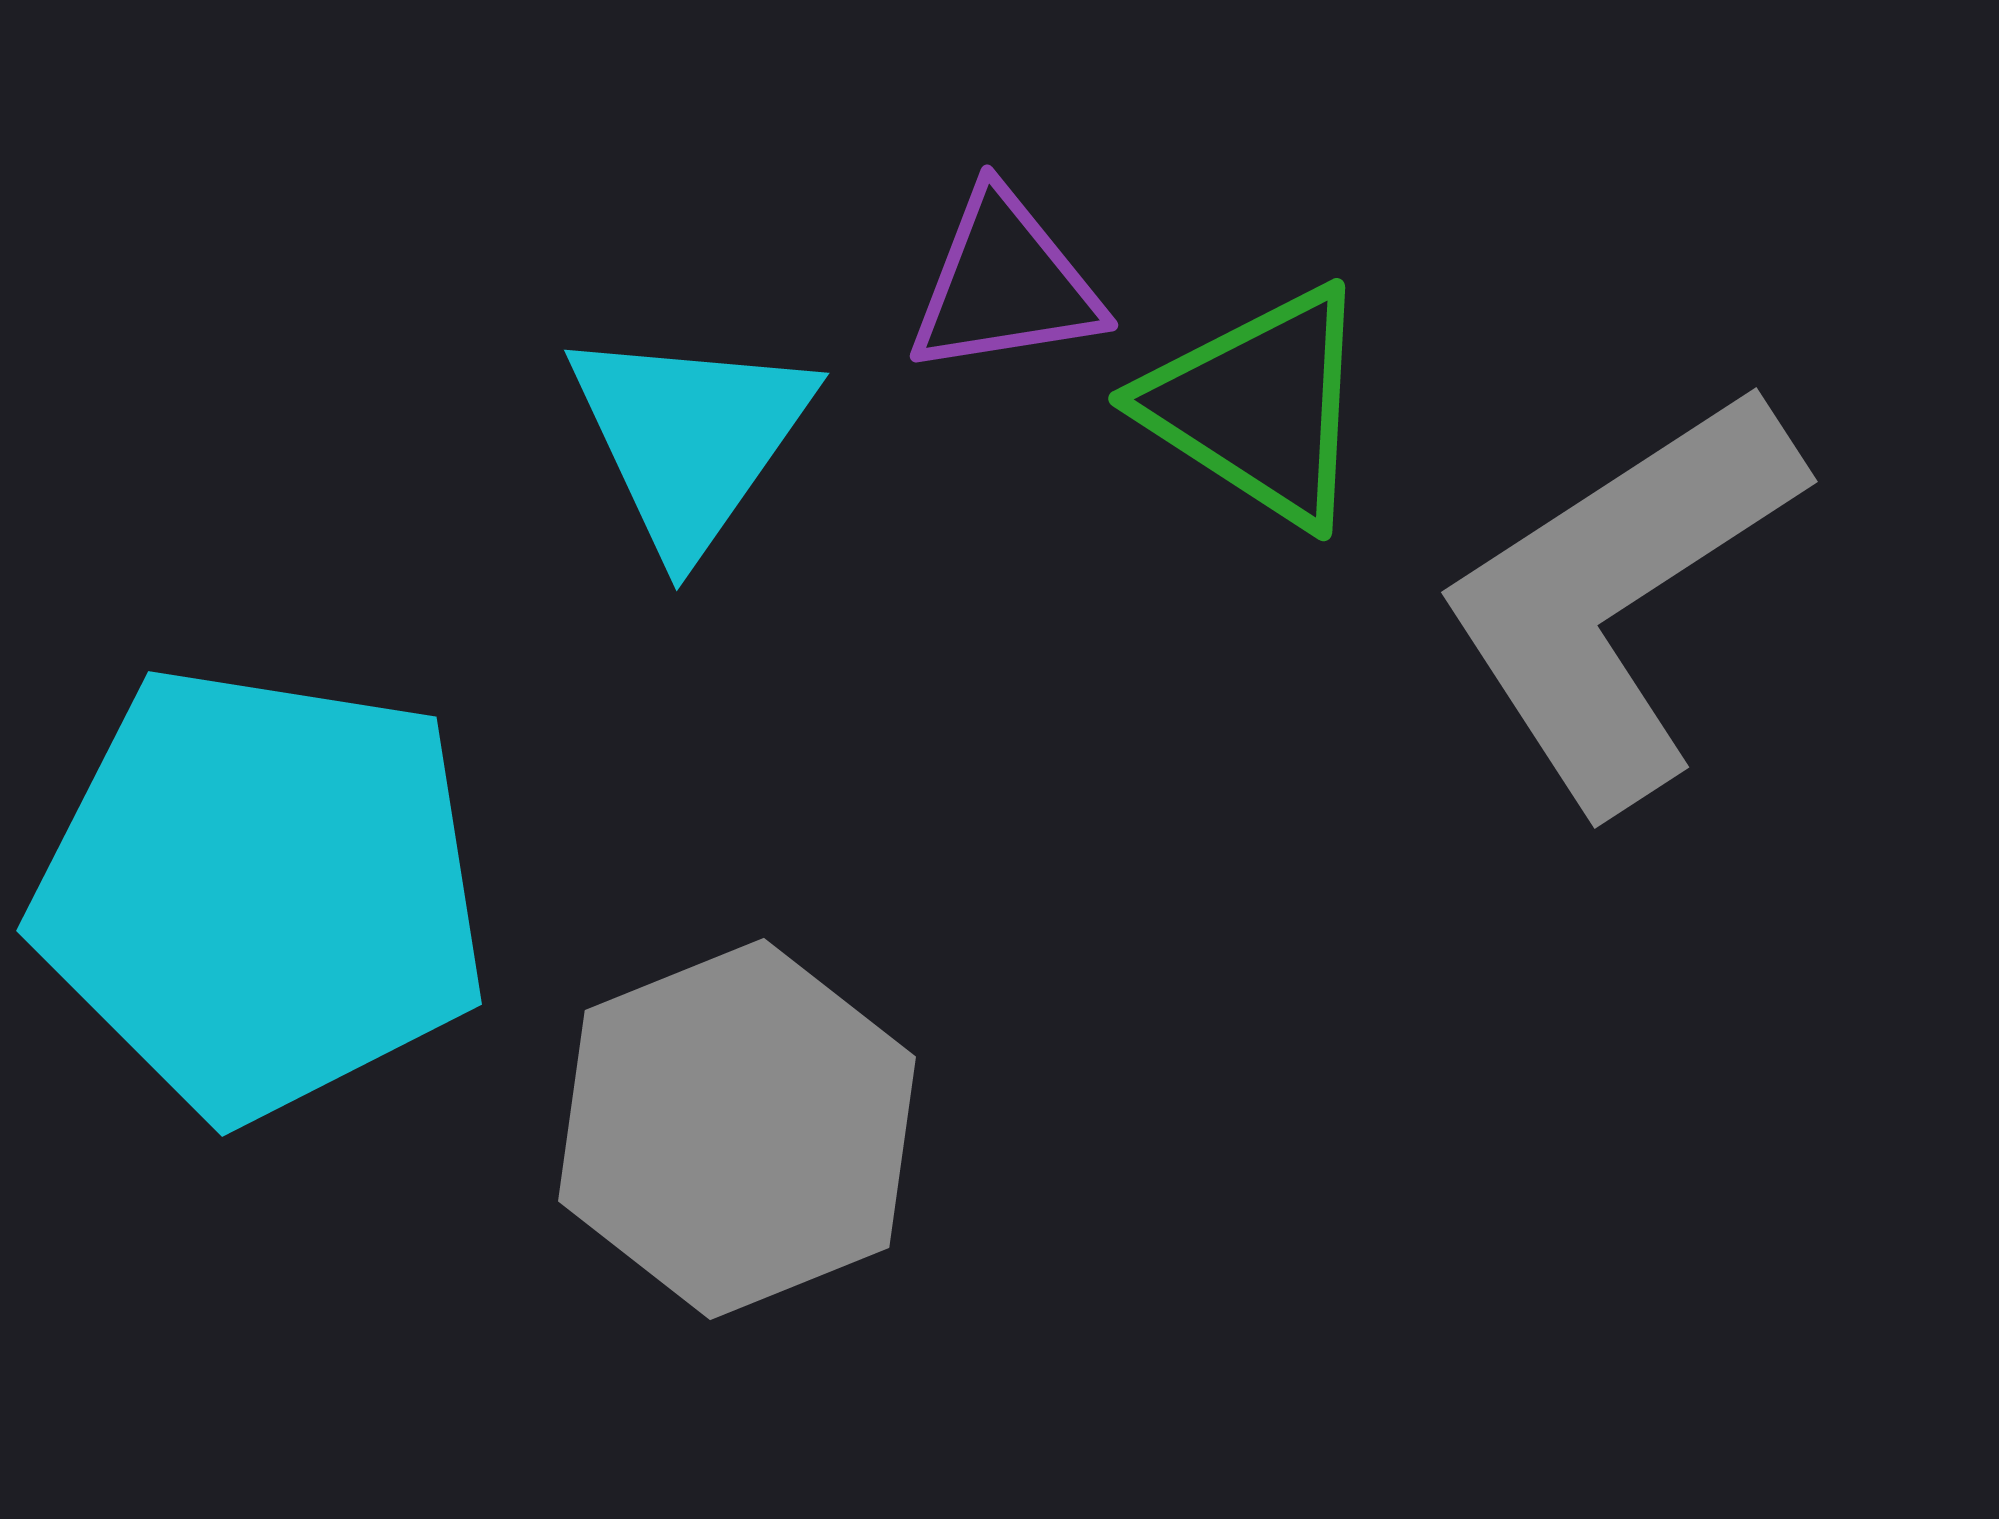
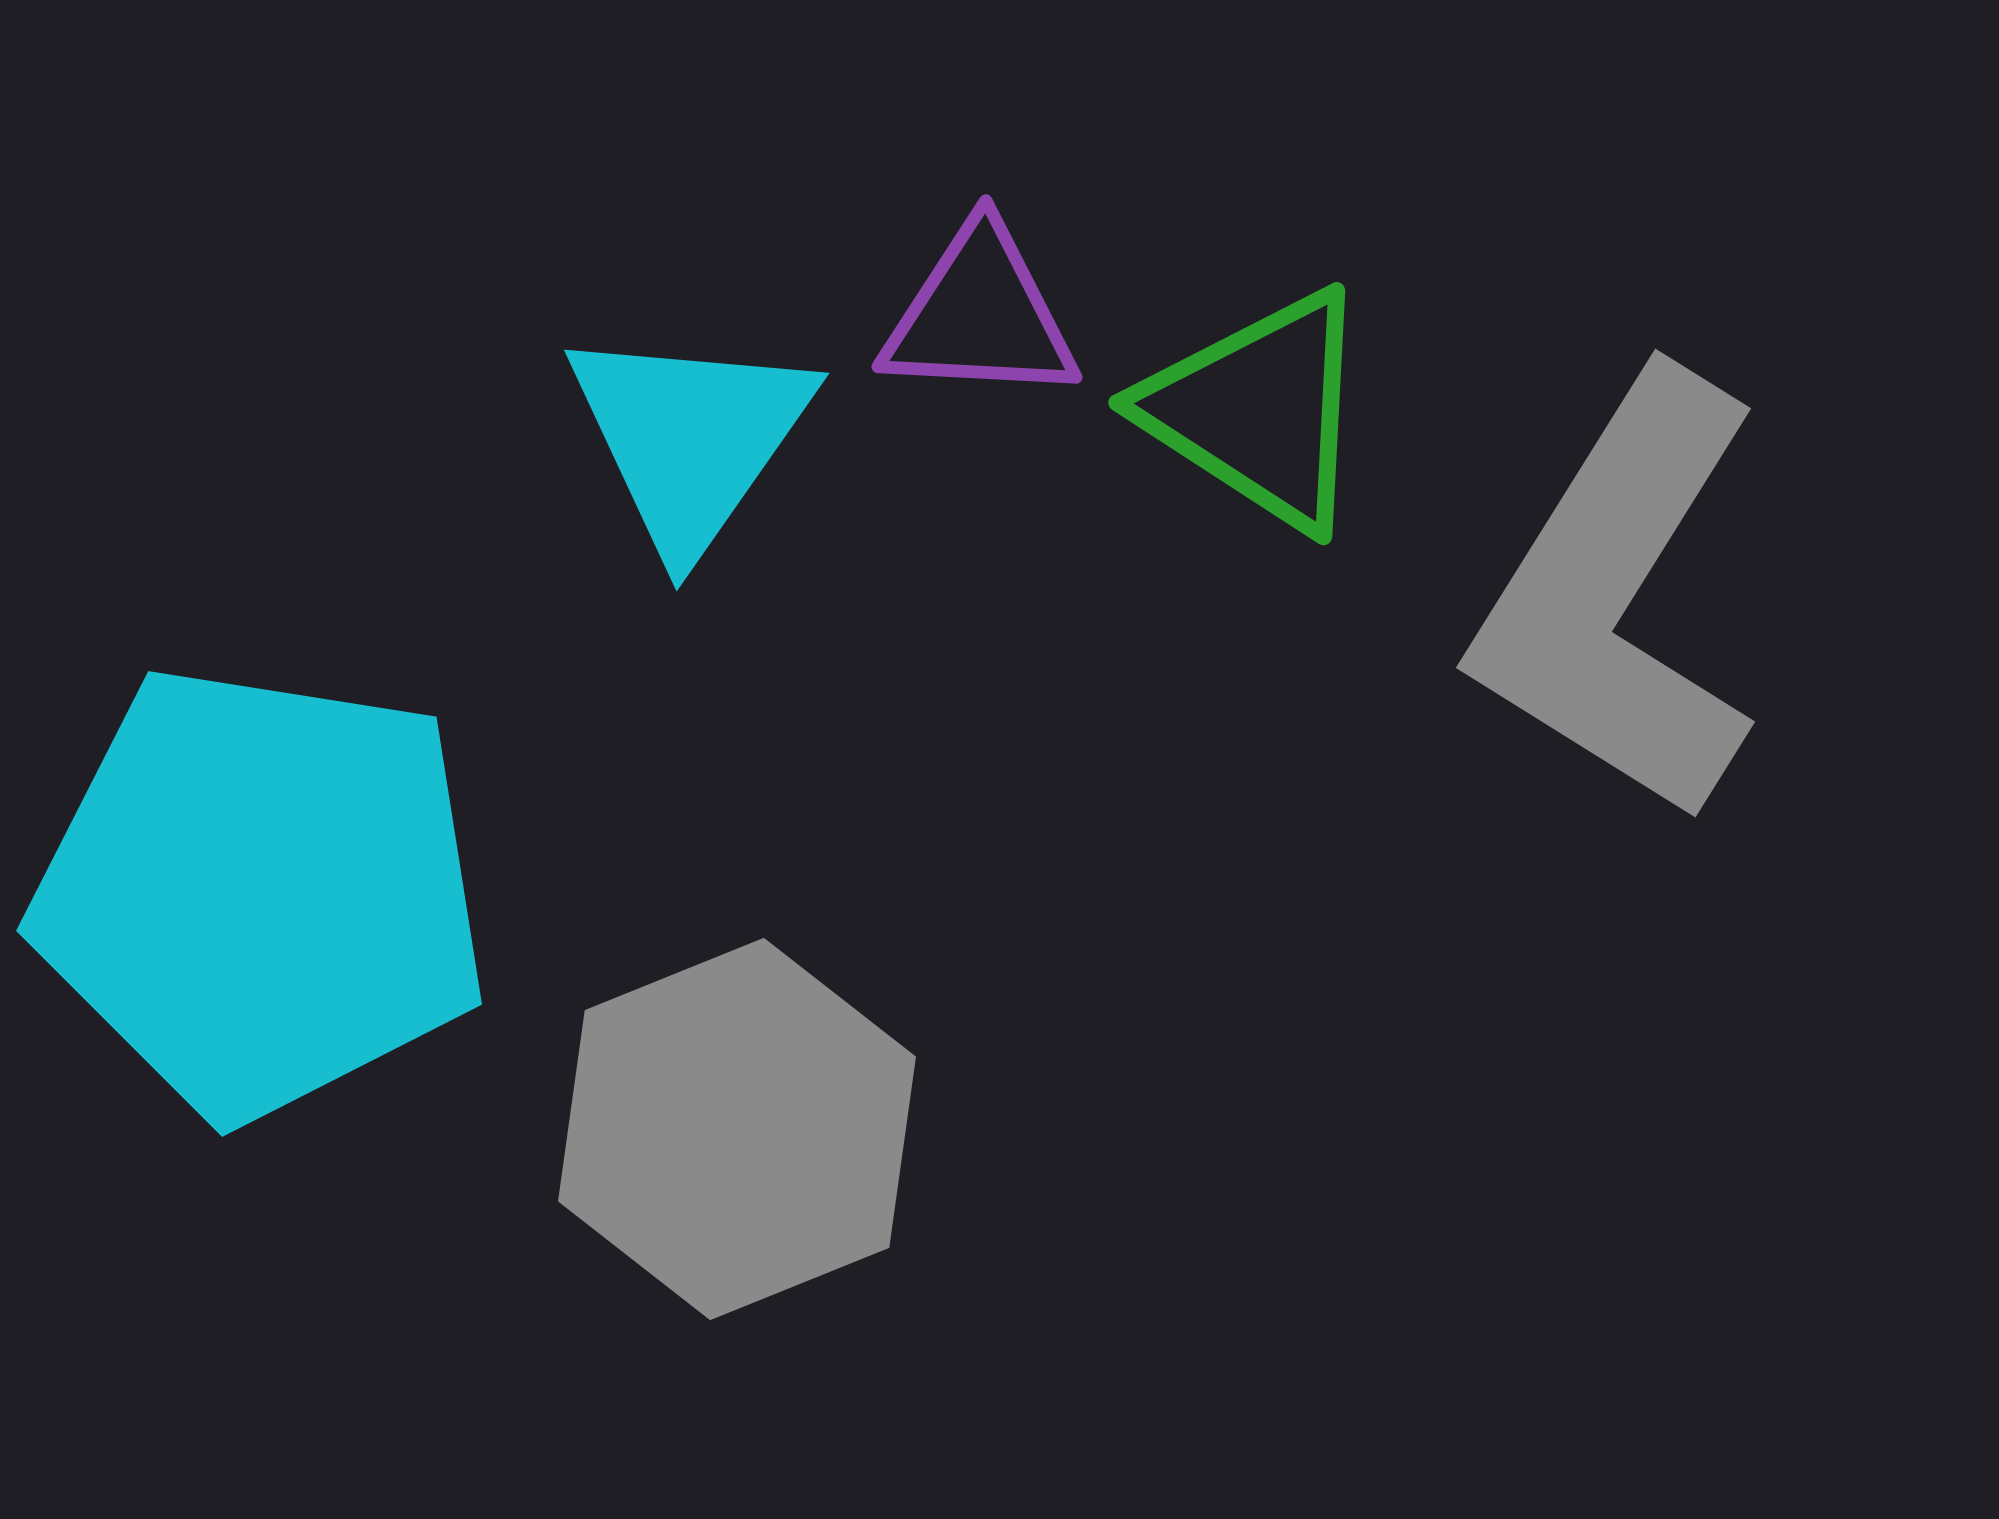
purple triangle: moved 25 px left, 31 px down; rotated 12 degrees clockwise
green triangle: moved 4 px down
gray L-shape: rotated 25 degrees counterclockwise
